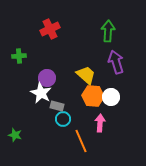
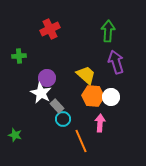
gray rectangle: rotated 32 degrees clockwise
